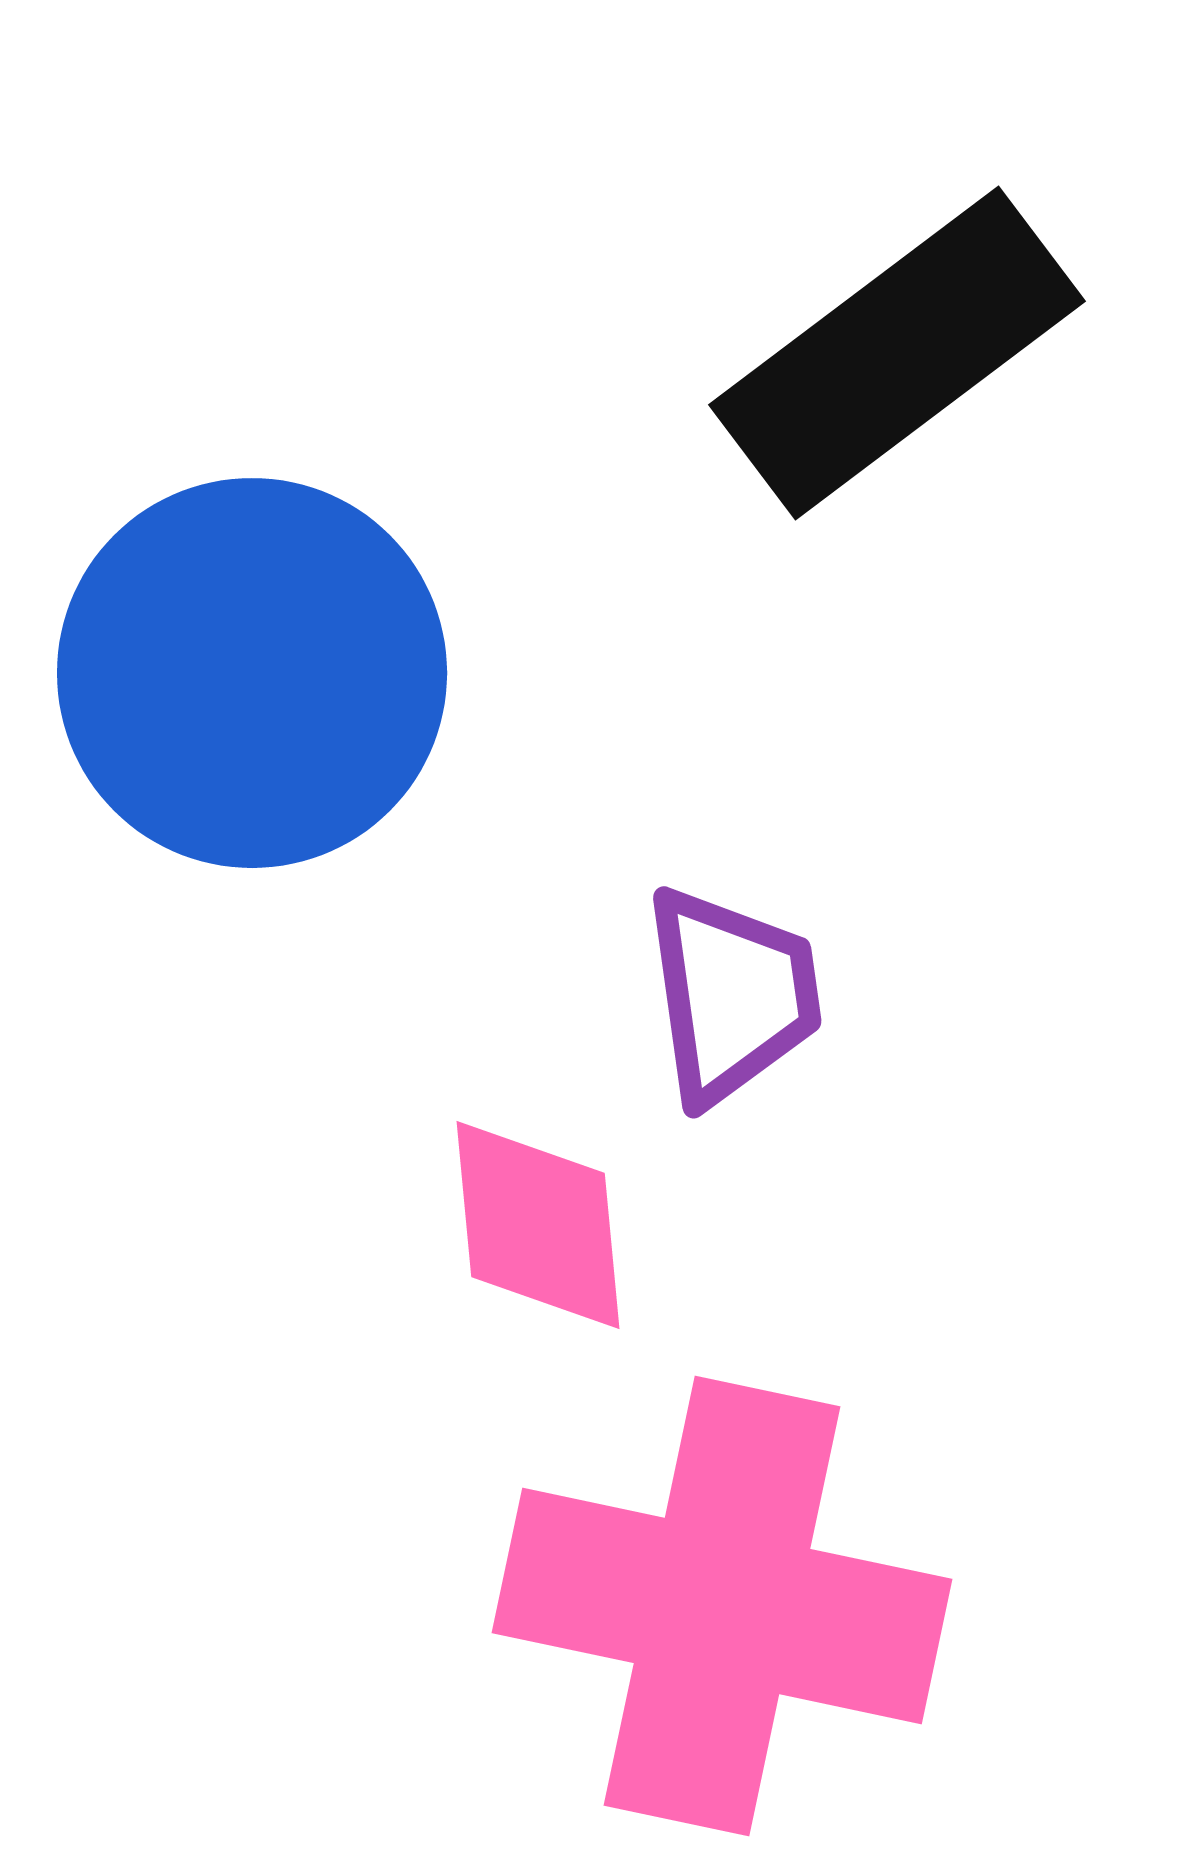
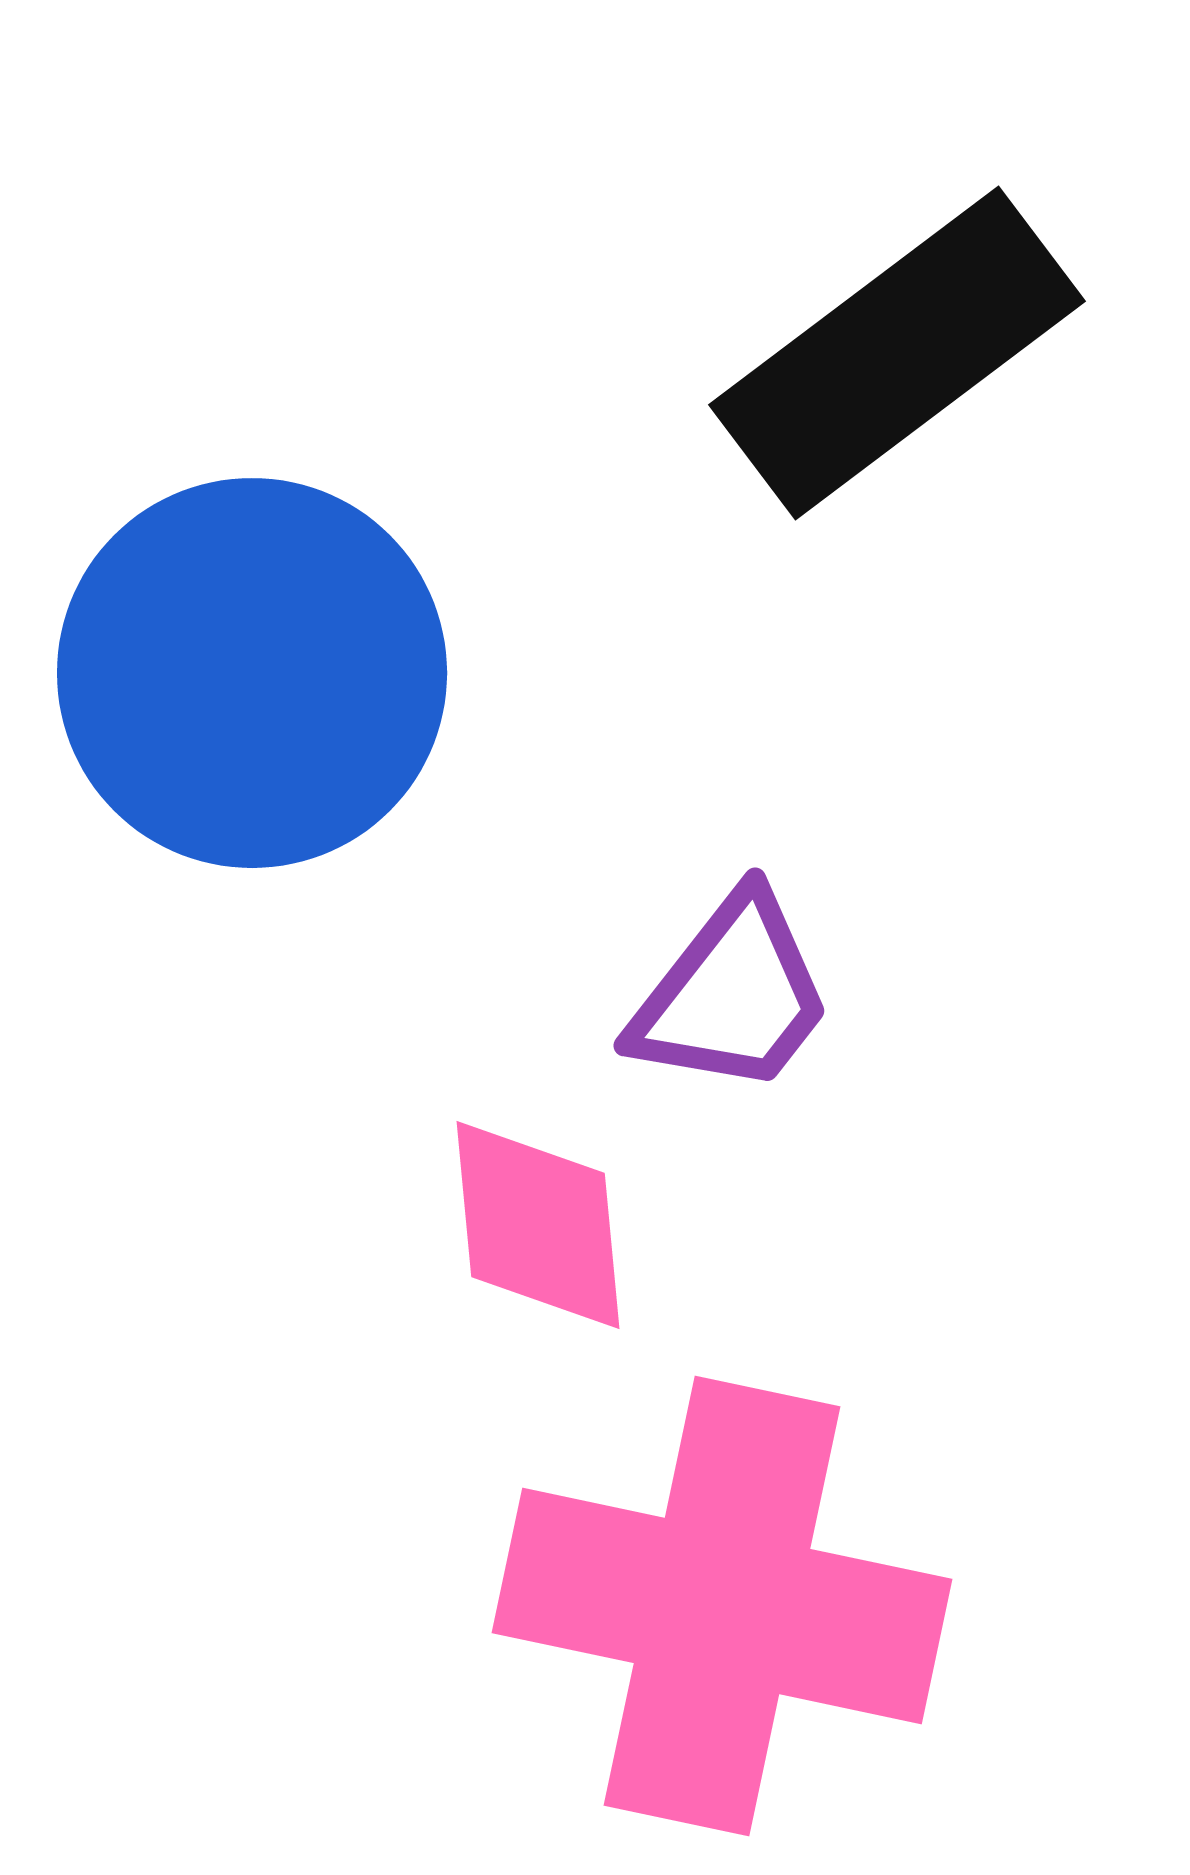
purple trapezoid: rotated 46 degrees clockwise
